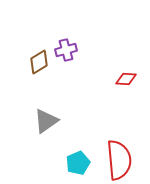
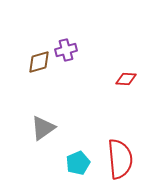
brown diamond: rotated 15 degrees clockwise
gray triangle: moved 3 px left, 7 px down
red semicircle: moved 1 px right, 1 px up
